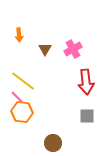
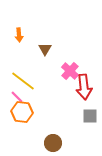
pink cross: moved 3 px left, 22 px down; rotated 18 degrees counterclockwise
red arrow: moved 2 px left, 5 px down
gray square: moved 3 px right
